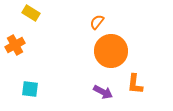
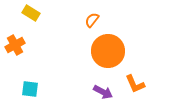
orange semicircle: moved 5 px left, 2 px up
orange circle: moved 3 px left
orange L-shape: rotated 30 degrees counterclockwise
